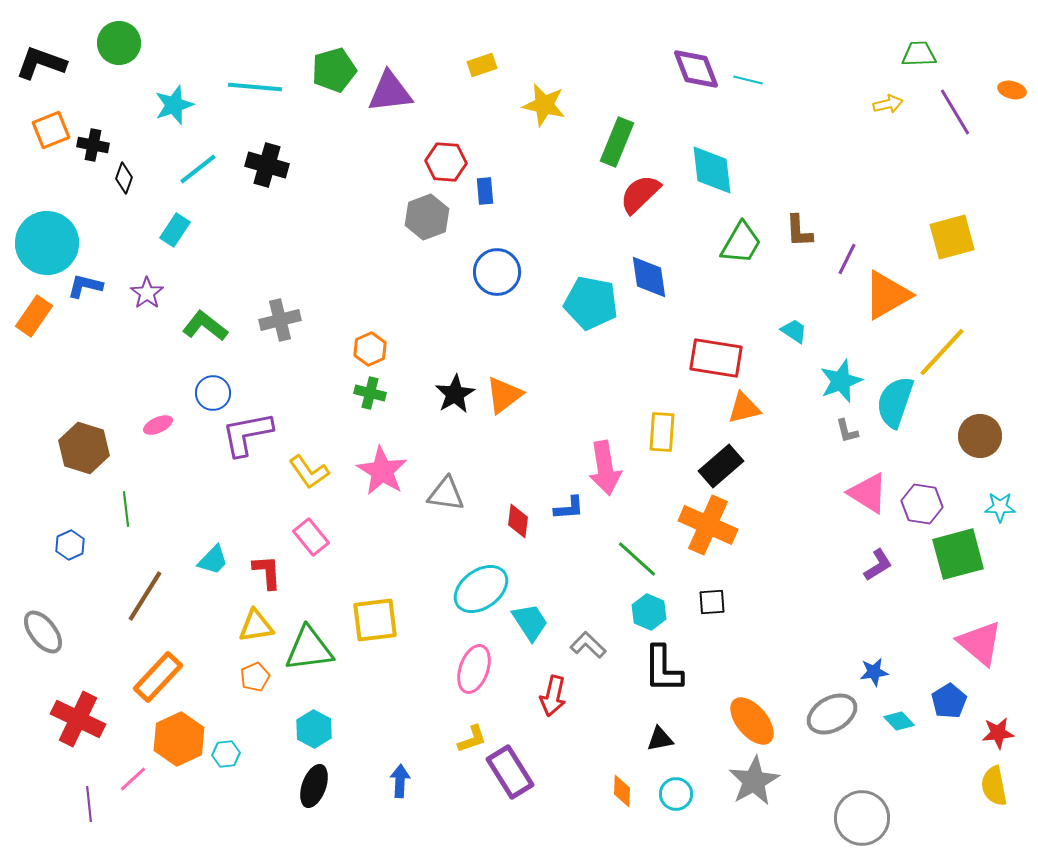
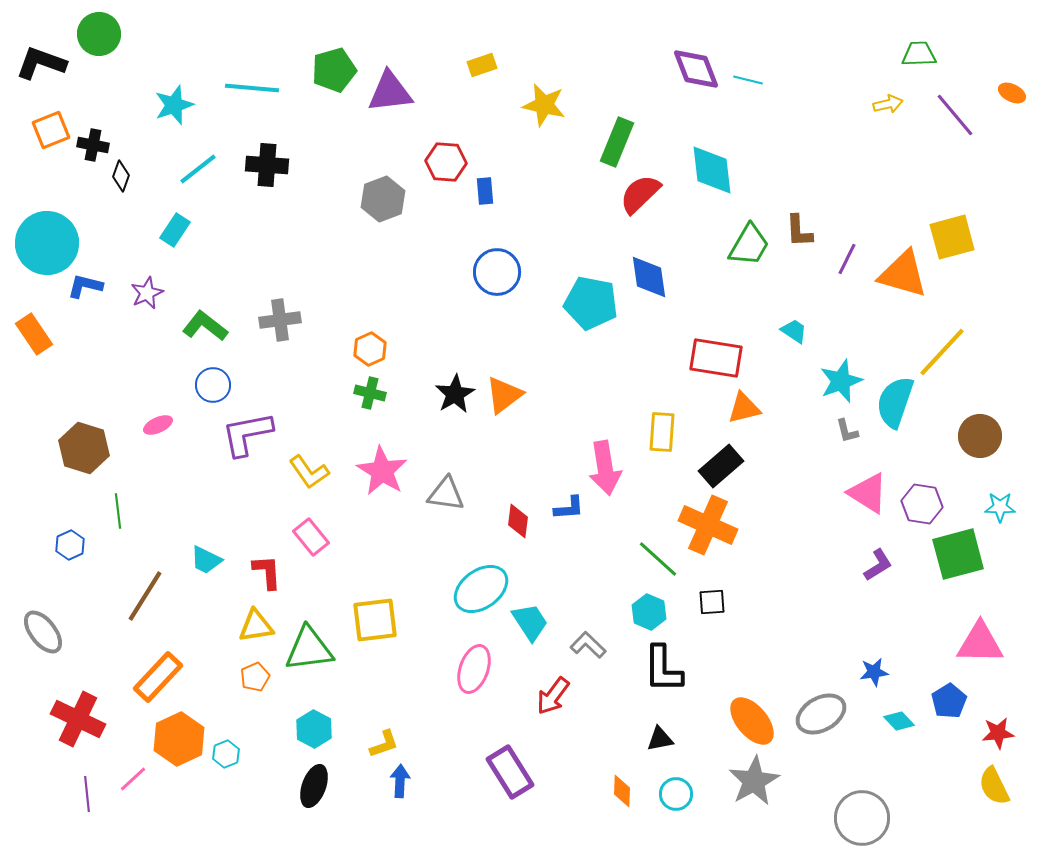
green circle at (119, 43): moved 20 px left, 9 px up
cyan line at (255, 87): moved 3 px left, 1 px down
orange ellipse at (1012, 90): moved 3 px down; rotated 12 degrees clockwise
purple line at (955, 112): moved 3 px down; rotated 9 degrees counterclockwise
black cross at (267, 165): rotated 12 degrees counterclockwise
black diamond at (124, 178): moved 3 px left, 2 px up
gray hexagon at (427, 217): moved 44 px left, 18 px up
green trapezoid at (741, 243): moved 8 px right, 2 px down
purple star at (147, 293): rotated 12 degrees clockwise
orange triangle at (887, 295): moved 16 px right, 21 px up; rotated 46 degrees clockwise
orange rectangle at (34, 316): moved 18 px down; rotated 69 degrees counterclockwise
gray cross at (280, 320): rotated 6 degrees clockwise
blue circle at (213, 393): moved 8 px up
green line at (126, 509): moved 8 px left, 2 px down
green line at (637, 559): moved 21 px right
cyan trapezoid at (213, 560): moved 7 px left; rotated 72 degrees clockwise
pink triangle at (980, 643): rotated 39 degrees counterclockwise
red arrow at (553, 696): rotated 24 degrees clockwise
gray ellipse at (832, 714): moved 11 px left
yellow L-shape at (472, 739): moved 88 px left, 5 px down
cyan hexagon at (226, 754): rotated 16 degrees counterclockwise
yellow semicircle at (994, 786): rotated 15 degrees counterclockwise
purple line at (89, 804): moved 2 px left, 10 px up
